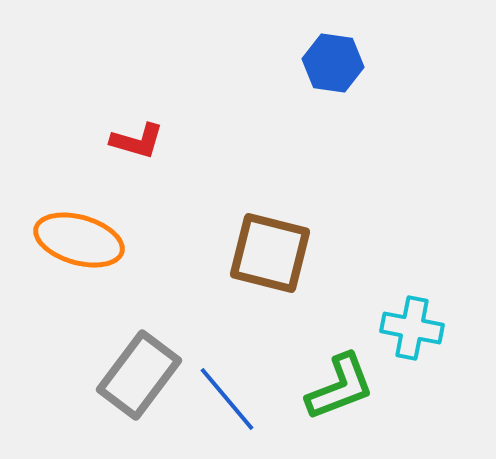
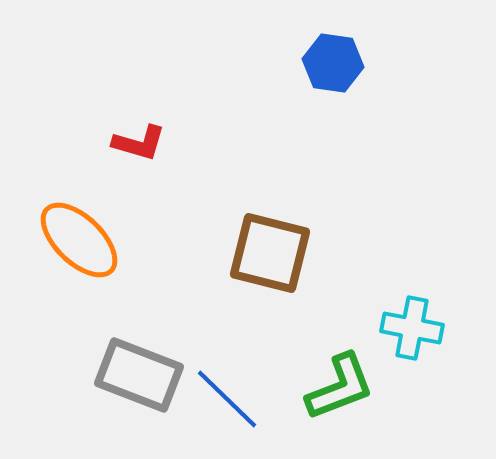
red L-shape: moved 2 px right, 2 px down
orange ellipse: rotated 28 degrees clockwise
gray rectangle: rotated 74 degrees clockwise
blue line: rotated 6 degrees counterclockwise
